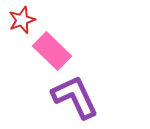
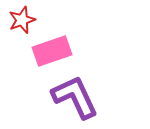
pink rectangle: rotated 63 degrees counterclockwise
